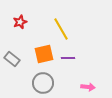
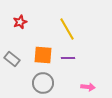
yellow line: moved 6 px right
orange square: moved 1 px left, 1 px down; rotated 18 degrees clockwise
